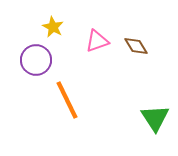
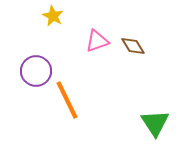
yellow star: moved 11 px up
brown diamond: moved 3 px left
purple circle: moved 11 px down
green triangle: moved 5 px down
